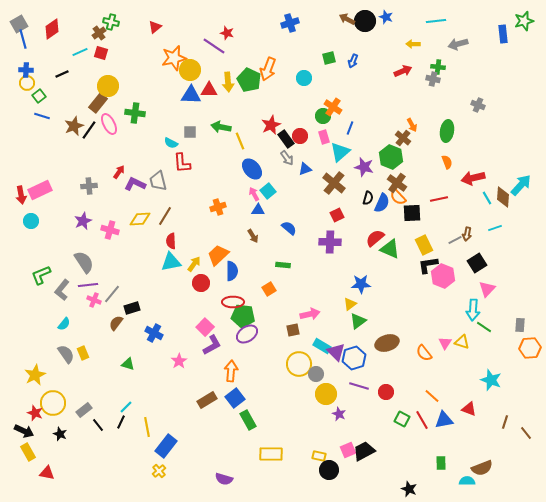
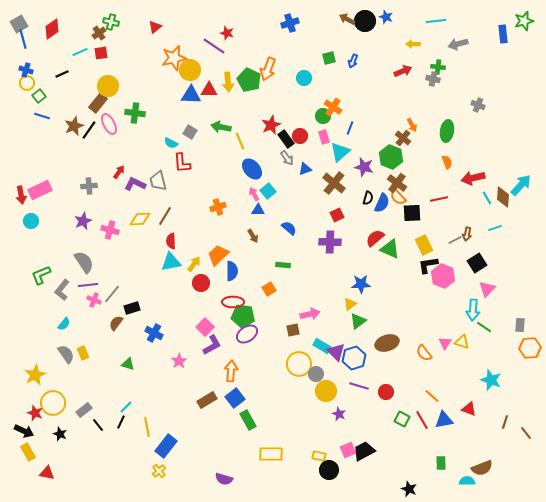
red square at (101, 53): rotated 24 degrees counterclockwise
blue cross at (26, 70): rotated 16 degrees clockwise
gray square at (190, 132): rotated 32 degrees clockwise
yellow circle at (326, 394): moved 3 px up
